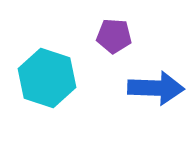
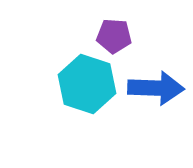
cyan hexagon: moved 40 px right, 6 px down
